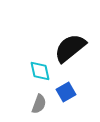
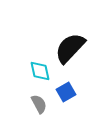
black semicircle: rotated 8 degrees counterclockwise
gray semicircle: rotated 48 degrees counterclockwise
